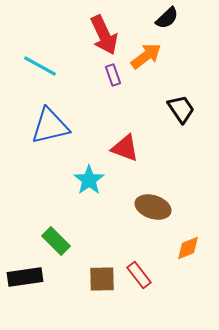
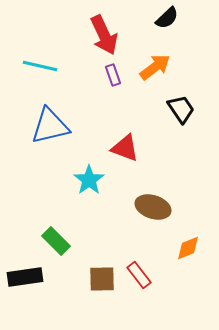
orange arrow: moved 9 px right, 11 px down
cyan line: rotated 16 degrees counterclockwise
